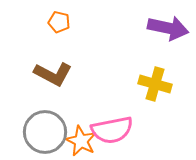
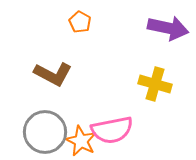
orange pentagon: moved 21 px right; rotated 15 degrees clockwise
